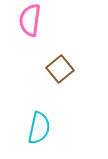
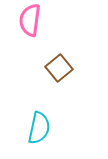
brown square: moved 1 px left, 1 px up
